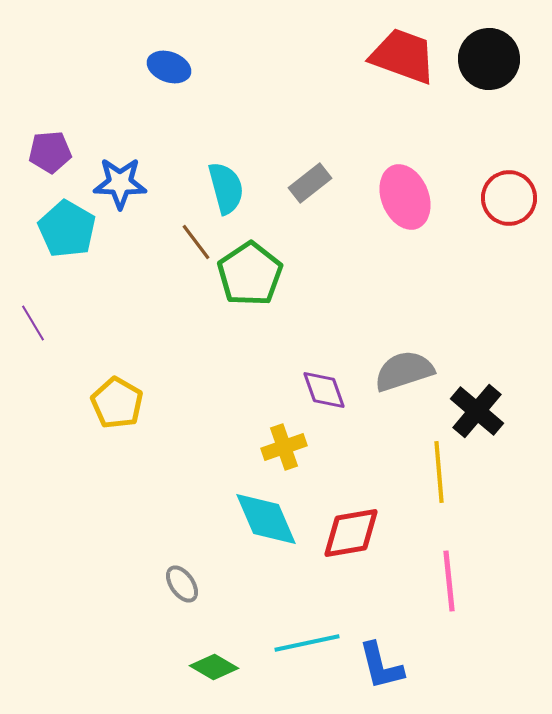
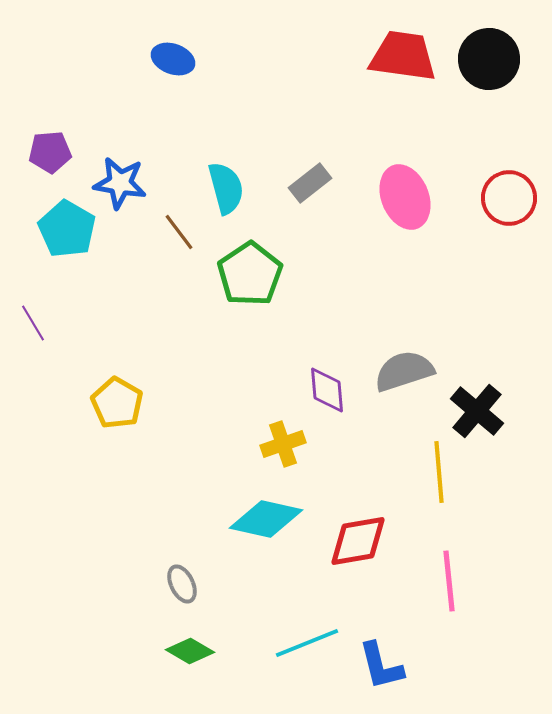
red trapezoid: rotated 12 degrees counterclockwise
blue ellipse: moved 4 px right, 8 px up
blue star: rotated 8 degrees clockwise
brown line: moved 17 px left, 10 px up
purple diamond: moved 3 px right; rotated 15 degrees clockwise
yellow cross: moved 1 px left, 3 px up
cyan diamond: rotated 54 degrees counterclockwise
red diamond: moved 7 px right, 8 px down
gray ellipse: rotated 9 degrees clockwise
cyan line: rotated 10 degrees counterclockwise
green diamond: moved 24 px left, 16 px up
